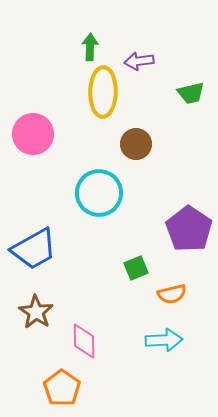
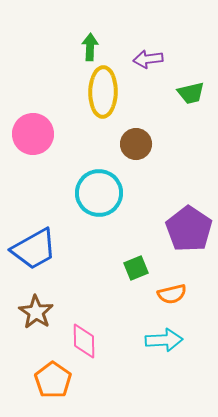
purple arrow: moved 9 px right, 2 px up
orange pentagon: moved 9 px left, 8 px up
